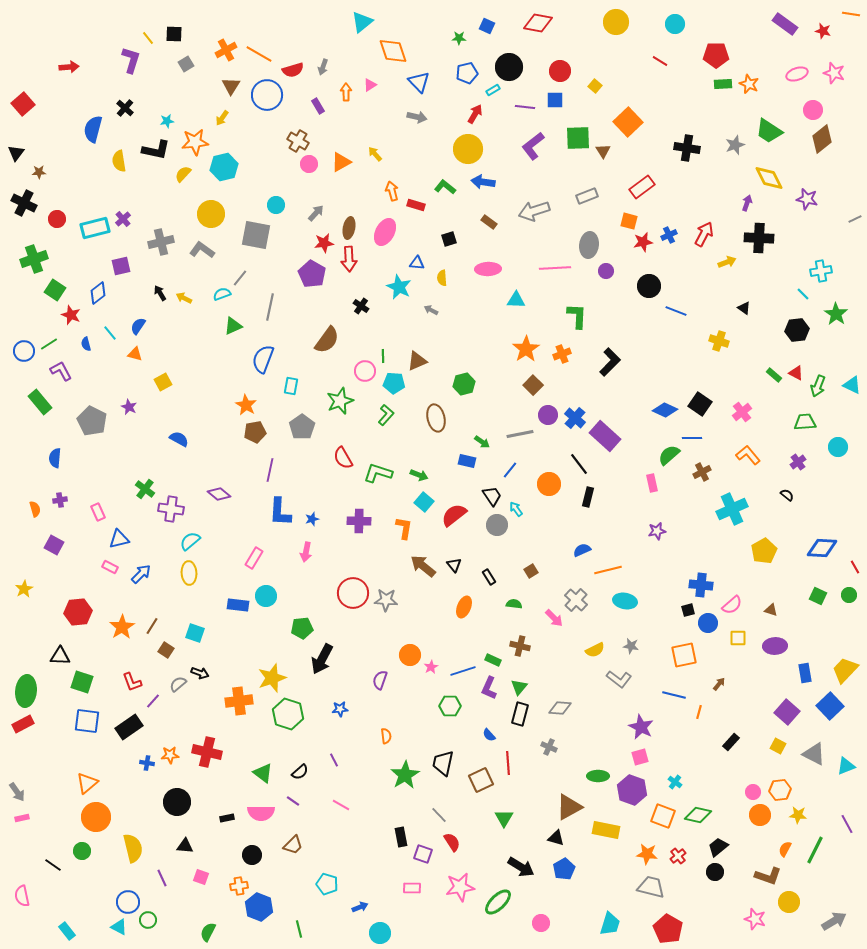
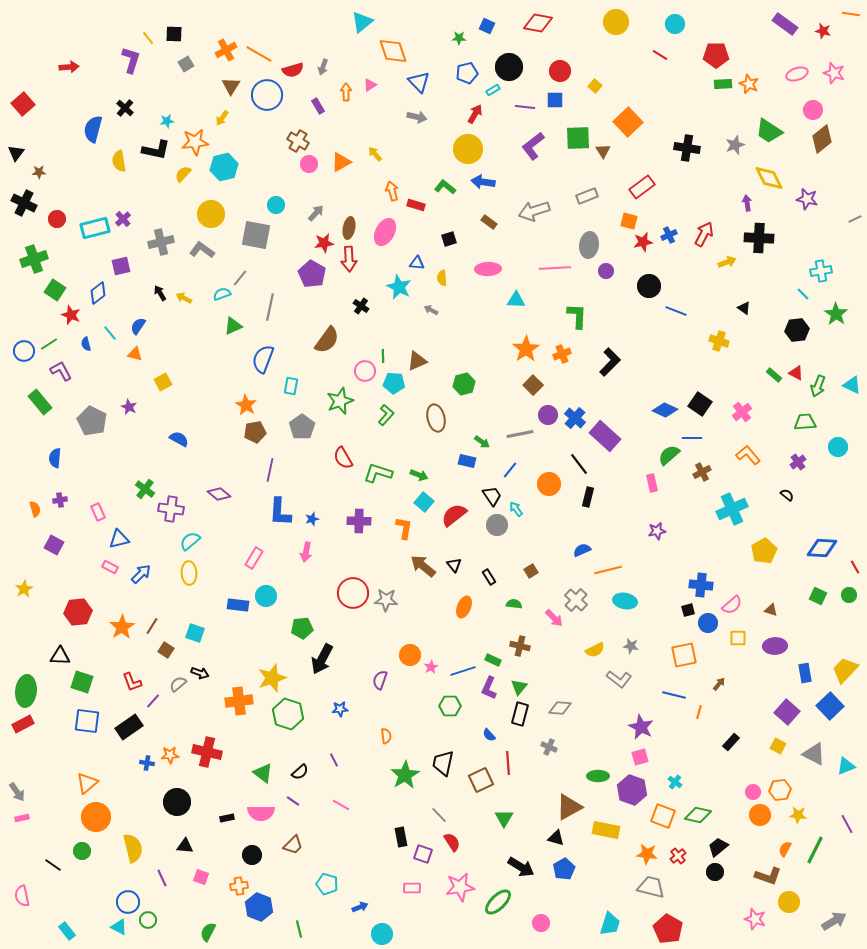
red line at (660, 61): moved 6 px up
purple arrow at (747, 203): rotated 28 degrees counterclockwise
cyan circle at (380, 933): moved 2 px right, 1 px down
